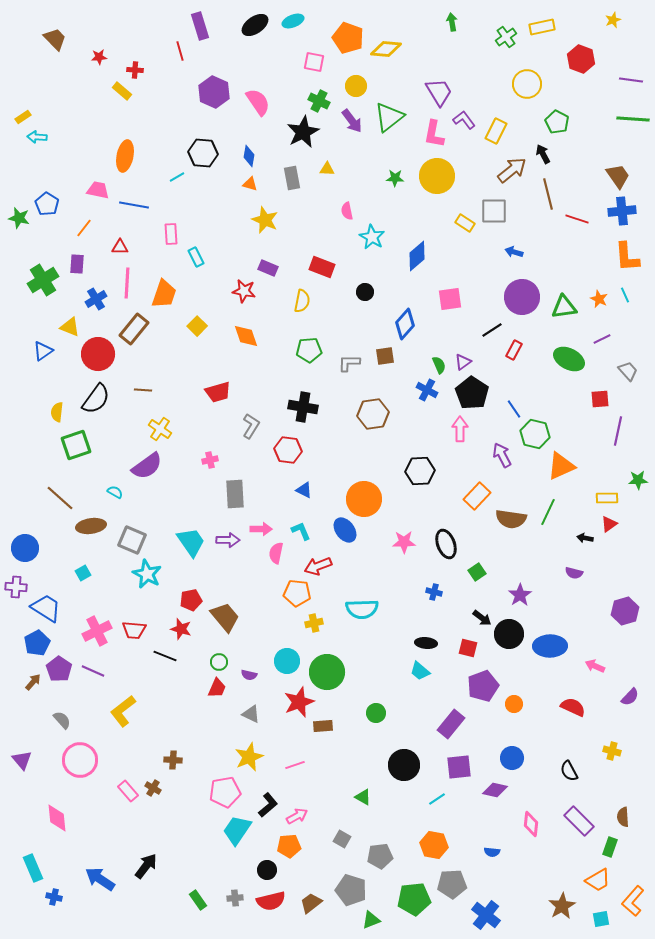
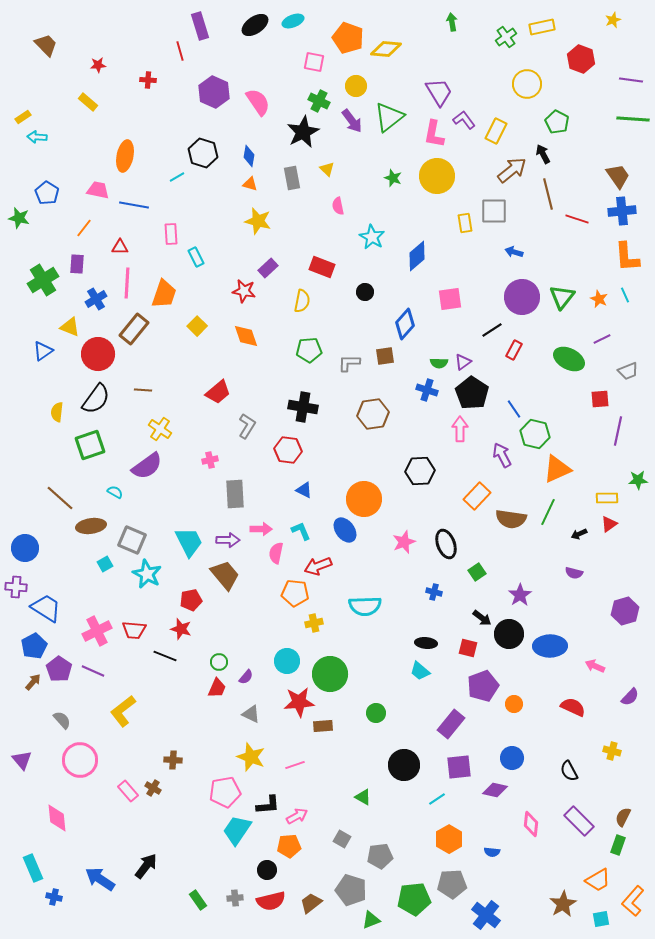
brown trapezoid at (55, 39): moved 9 px left, 6 px down
red star at (99, 57): moved 1 px left, 8 px down
red cross at (135, 70): moved 13 px right, 10 px down
yellow rectangle at (122, 91): moved 34 px left, 11 px down
black hexagon at (203, 153): rotated 12 degrees clockwise
yellow triangle at (327, 169): rotated 42 degrees clockwise
green star at (395, 178): moved 2 px left; rotated 18 degrees clockwise
blue pentagon at (47, 204): moved 11 px up
pink semicircle at (347, 211): moved 9 px left, 5 px up
yellow star at (265, 220): moved 7 px left, 1 px down; rotated 8 degrees counterclockwise
yellow rectangle at (465, 223): rotated 48 degrees clockwise
purple rectangle at (268, 268): rotated 66 degrees counterclockwise
green triangle at (564, 307): moved 2 px left, 10 px up; rotated 44 degrees counterclockwise
green semicircle at (439, 365): moved 2 px up; rotated 114 degrees clockwise
gray trapezoid at (628, 371): rotated 110 degrees clockwise
blue cross at (427, 390): rotated 10 degrees counterclockwise
red trapezoid at (218, 392): rotated 24 degrees counterclockwise
gray L-shape at (251, 426): moved 4 px left
green square at (76, 445): moved 14 px right
orange triangle at (561, 466): moved 4 px left, 3 px down
black arrow at (585, 538): moved 6 px left, 4 px up; rotated 35 degrees counterclockwise
cyan trapezoid at (191, 542): moved 2 px left; rotated 8 degrees clockwise
pink star at (404, 542): rotated 20 degrees counterclockwise
cyan square at (83, 573): moved 22 px right, 9 px up
orange pentagon at (297, 593): moved 2 px left
cyan semicircle at (362, 609): moved 3 px right, 3 px up
brown trapezoid at (225, 617): moved 42 px up
blue pentagon at (37, 643): moved 3 px left, 3 px down
green circle at (327, 672): moved 3 px right, 2 px down
purple semicircle at (249, 675): moved 3 px left, 2 px down; rotated 63 degrees counterclockwise
red star at (299, 702): rotated 16 degrees clockwise
yellow star at (249, 757): moved 2 px right; rotated 28 degrees counterclockwise
black L-shape at (268, 805): rotated 35 degrees clockwise
brown semicircle at (623, 817): rotated 30 degrees clockwise
orange hexagon at (434, 845): moved 15 px right, 6 px up; rotated 20 degrees clockwise
green rectangle at (610, 847): moved 8 px right, 2 px up
brown star at (562, 906): moved 1 px right, 2 px up
